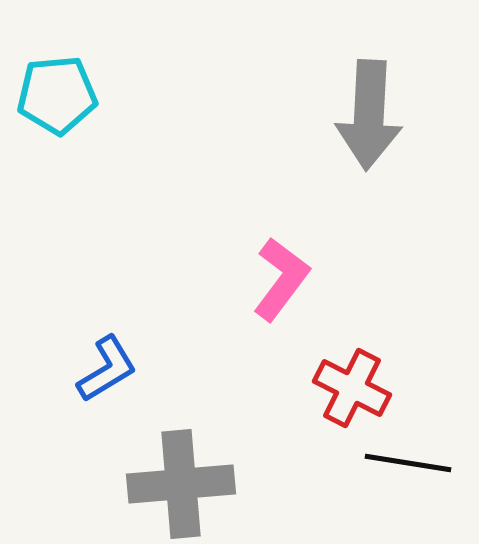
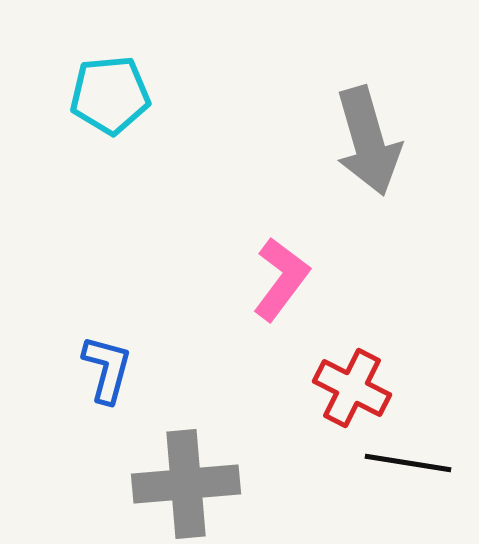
cyan pentagon: moved 53 px right
gray arrow: moved 1 px left, 26 px down; rotated 19 degrees counterclockwise
blue L-shape: rotated 44 degrees counterclockwise
gray cross: moved 5 px right
